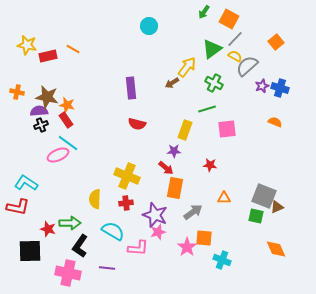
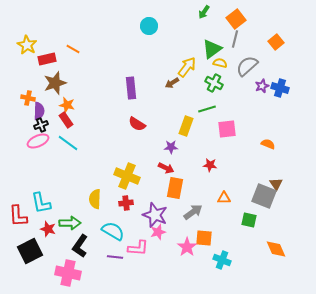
orange square at (229, 19): moved 7 px right; rotated 24 degrees clockwise
gray line at (235, 39): rotated 30 degrees counterclockwise
yellow star at (27, 45): rotated 18 degrees clockwise
red rectangle at (48, 56): moved 1 px left, 3 px down
yellow semicircle at (235, 56): moved 15 px left, 7 px down; rotated 16 degrees counterclockwise
orange cross at (17, 92): moved 11 px right, 6 px down
brown star at (47, 97): moved 8 px right, 14 px up; rotated 30 degrees counterclockwise
purple semicircle at (39, 111): rotated 96 degrees clockwise
orange semicircle at (275, 122): moved 7 px left, 22 px down
red semicircle at (137, 124): rotated 18 degrees clockwise
yellow rectangle at (185, 130): moved 1 px right, 4 px up
purple star at (174, 151): moved 3 px left, 4 px up
pink ellipse at (58, 155): moved 20 px left, 14 px up
red arrow at (166, 168): rotated 14 degrees counterclockwise
cyan L-shape at (26, 183): moved 15 px right, 20 px down; rotated 135 degrees counterclockwise
red L-shape at (18, 207): moved 9 px down; rotated 75 degrees clockwise
brown triangle at (277, 207): moved 1 px left, 23 px up; rotated 40 degrees counterclockwise
green square at (256, 216): moved 7 px left, 4 px down
black square at (30, 251): rotated 25 degrees counterclockwise
purple line at (107, 268): moved 8 px right, 11 px up
